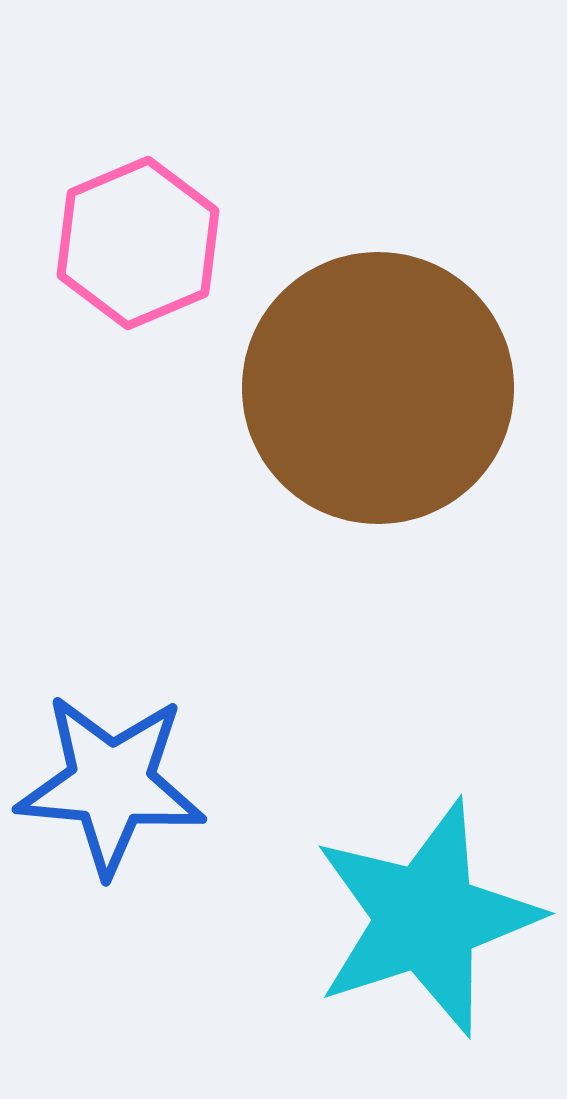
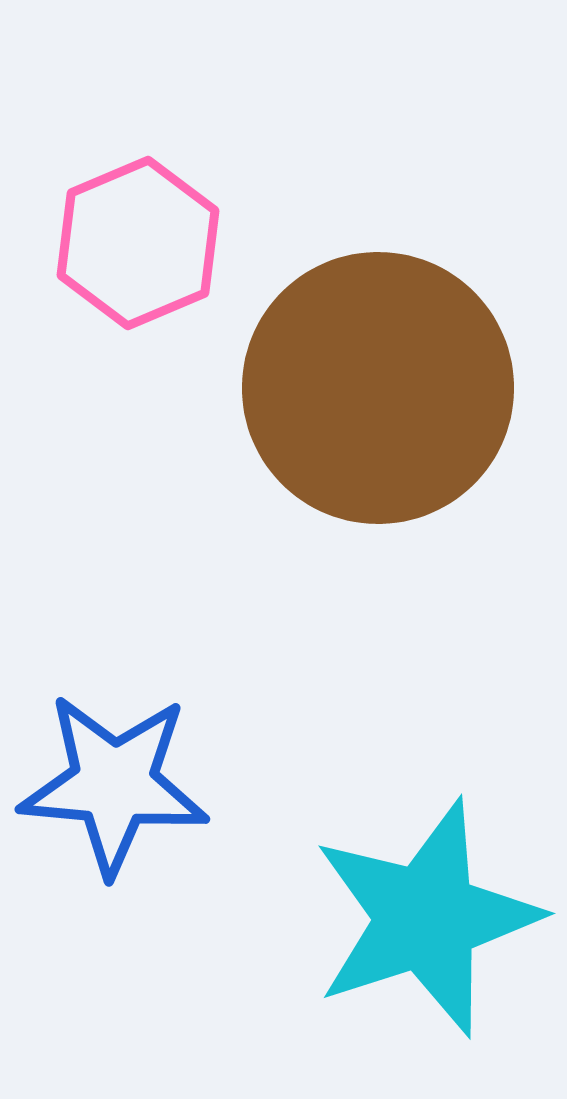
blue star: moved 3 px right
